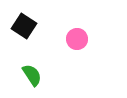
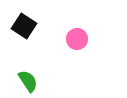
green semicircle: moved 4 px left, 6 px down
